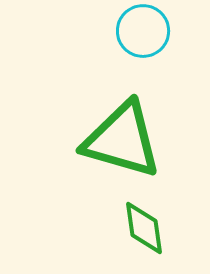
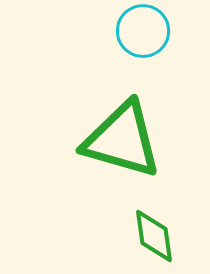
green diamond: moved 10 px right, 8 px down
